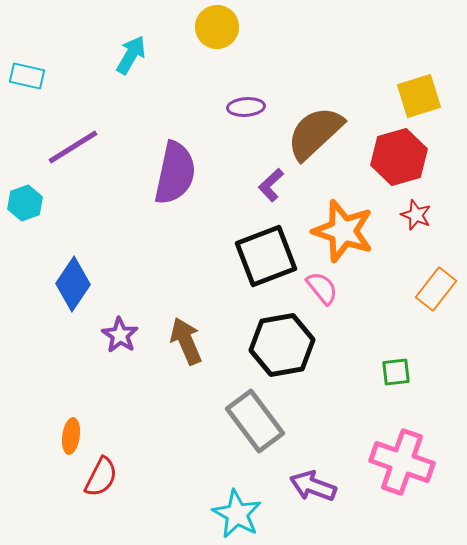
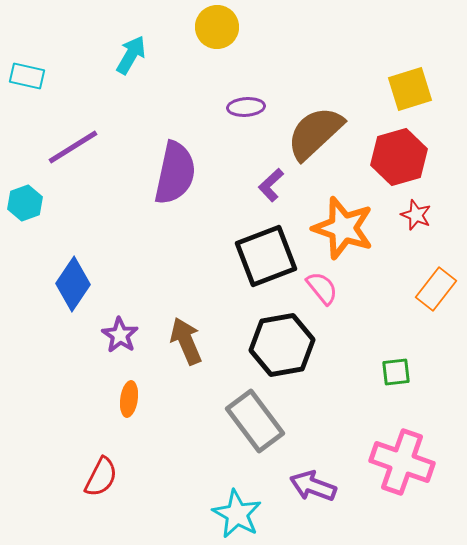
yellow square: moved 9 px left, 7 px up
orange star: moved 3 px up
orange ellipse: moved 58 px right, 37 px up
